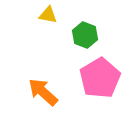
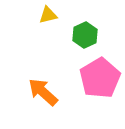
yellow triangle: rotated 24 degrees counterclockwise
green hexagon: rotated 15 degrees clockwise
